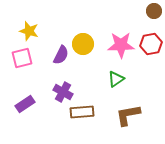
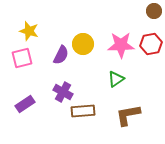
brown rectangle: moved 1 px right, 1 px up
